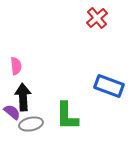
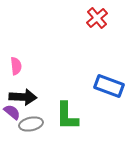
black arrow: rotated 96 degrees clockwise
